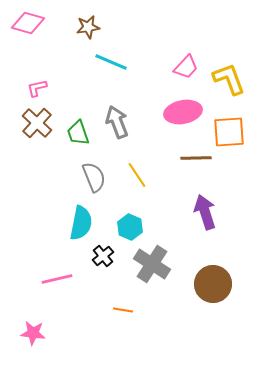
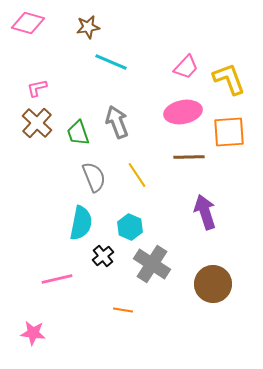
brown line: moved 7 px left, 1 px up
